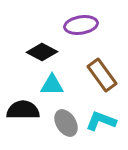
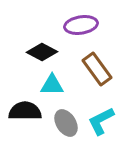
brown rectangle: moved 5 px left, 6 px up
black semicircle: moved 2 px right, 1 px down
cyan L-shape: rotated 48 degrees counterclockwise
